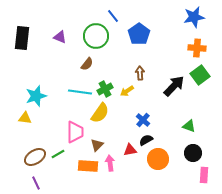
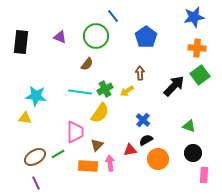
blue pentagon: moved 7 px right, 3 px down
black rectangle: moved 1 px left, 4 px down
cyan star: rotated 25 degrees clockwise
